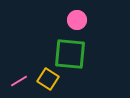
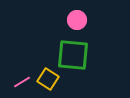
green square: moved 3 px right, 1 px down
pink line: moved 3 px right, 1 px down
